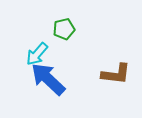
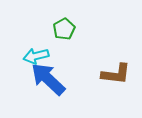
green pentagon: rotated 15 degrees counterclockwise
cyan arrow: moved 1 px left, 2 px down; rotated 35 degrees clockwise
